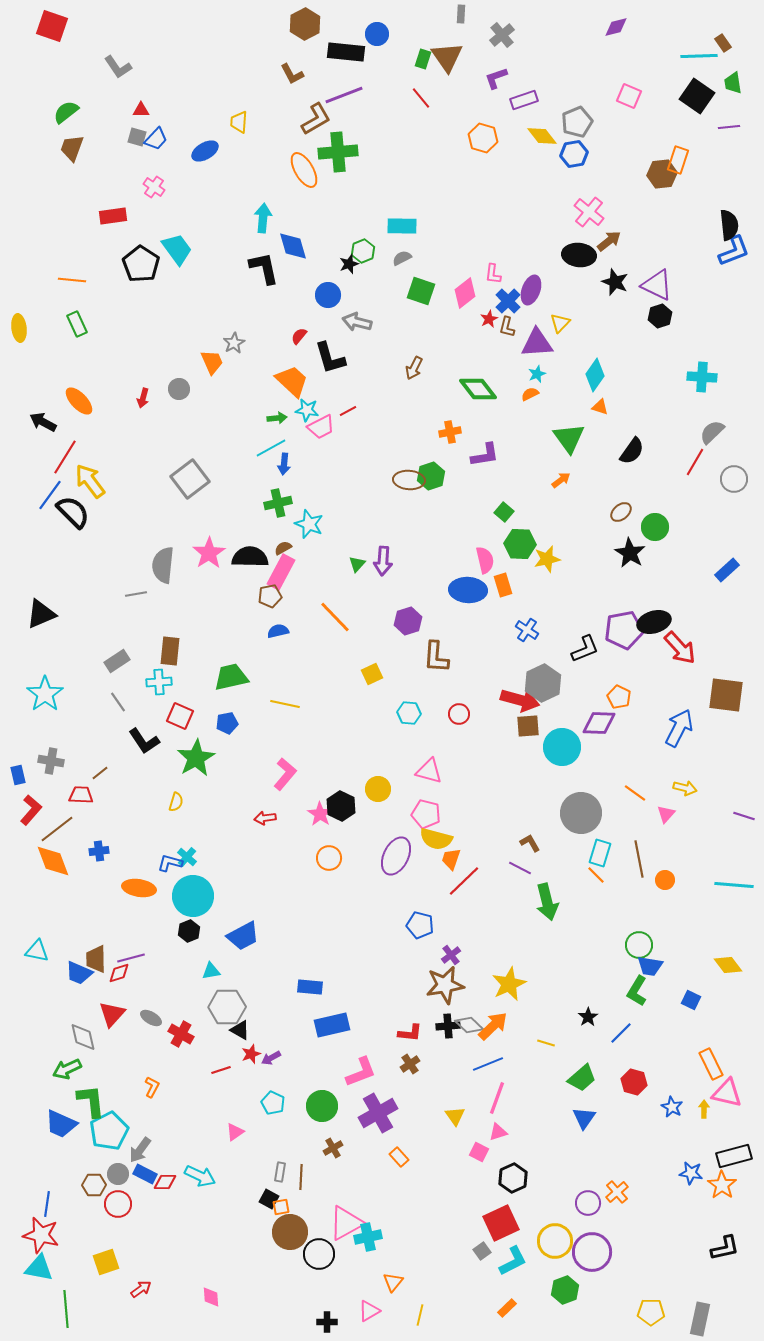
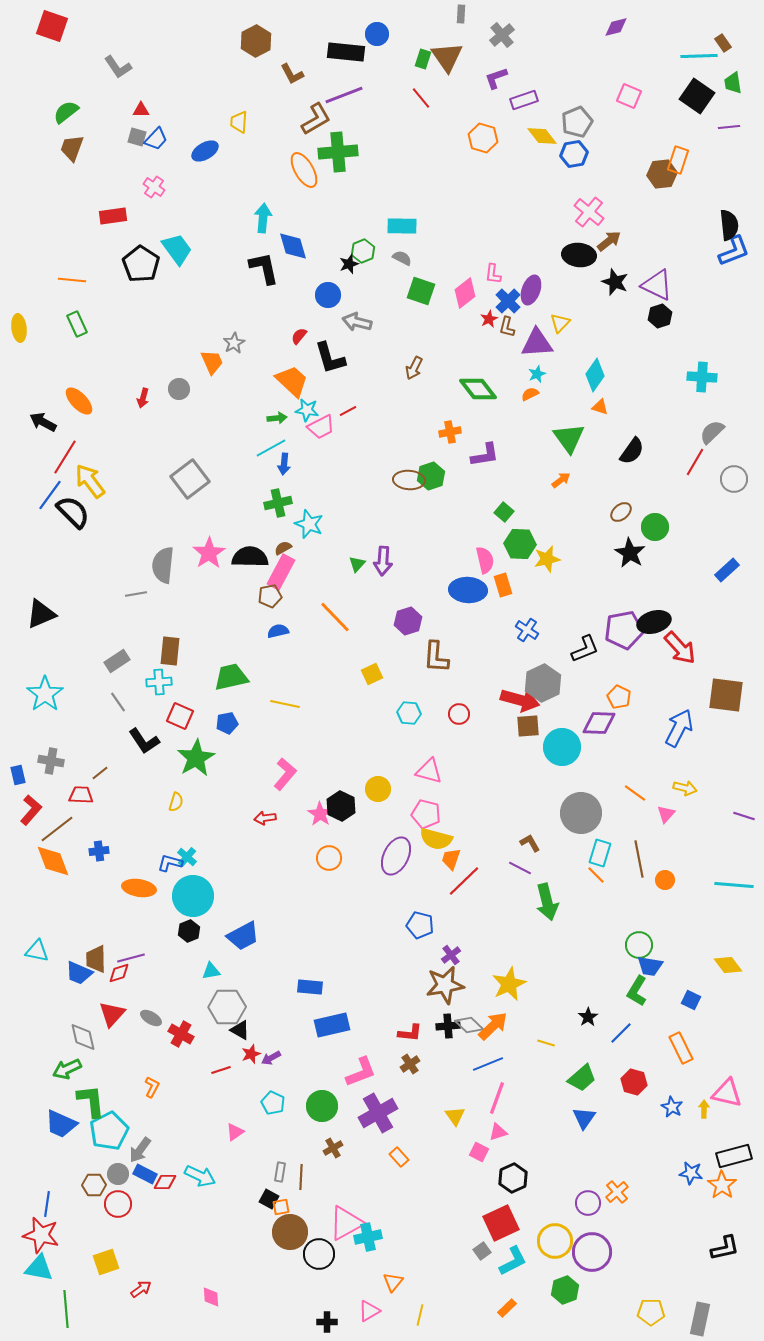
brown hexagon at (305, 24): moved 49 px left, 17 px down
gray semicircle at (402, 258): rotated 54 degrees clockwise
orange rectangle at (711, 1064): moved 30 px left, 16 px up
